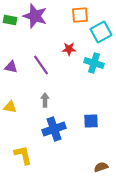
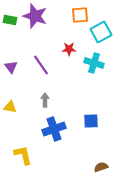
purple triangle: rotated 40 degrees clockwise
